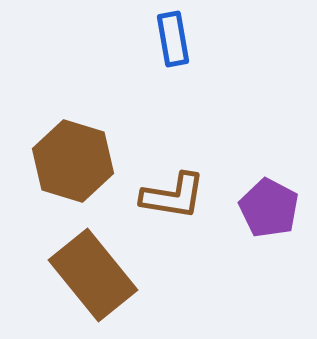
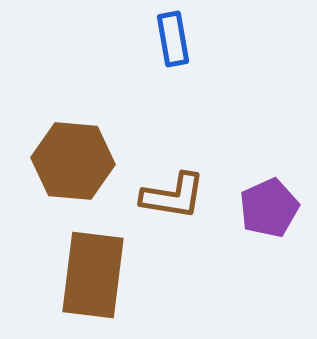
brown hexagon: rotated 12 degrees counterclockwise
purple pentagon: rotated 20 degrees clockwise
brown rectangle: rotated 46 degrees clockwise
